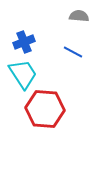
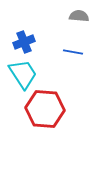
blue line: rotated 18 degrees counterclockwise
